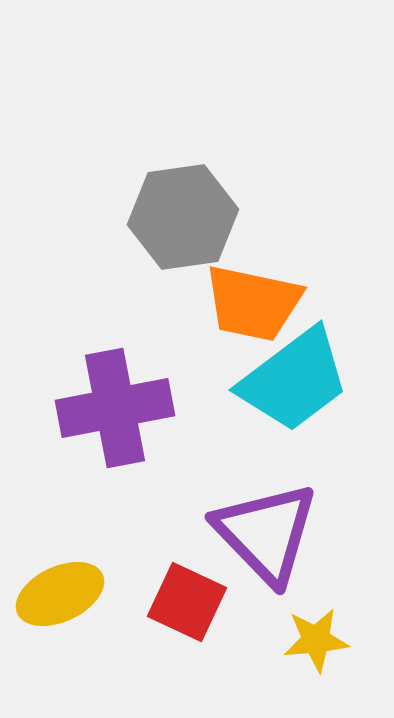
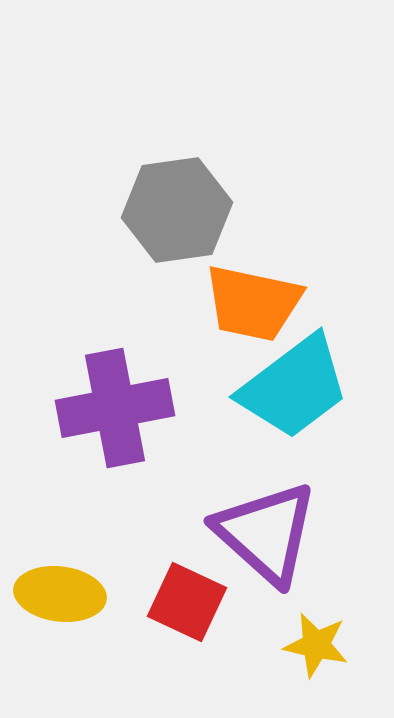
gray hexagon: moved 6 px left, 7 px up
cyan trapezoid: moved 7 px down
purple triangle: rotated 4 degrees counterclockwise
yellow ellipse: rotated 32 degrees clockwise
yellow star: moved 5 px down; rotated 18 degrees clockwise
